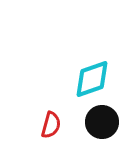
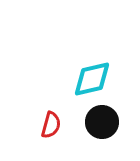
cyan diamond: rotated 6 degrees clockwise
